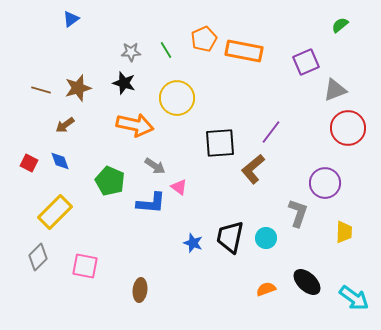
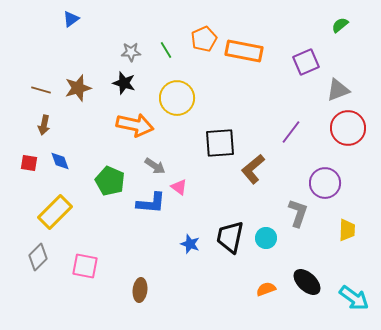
gray triangle: moved 3 px right
brown arrow: moved 21 px left; rotated 42 degrees counterclockwise
purple line: moved 20 px right
red square: rotated 18 degrees counterclockwise
yellow trapezoid: moved 3 px right, 2 px up
blue star: moved 3 px left, 1 px down
